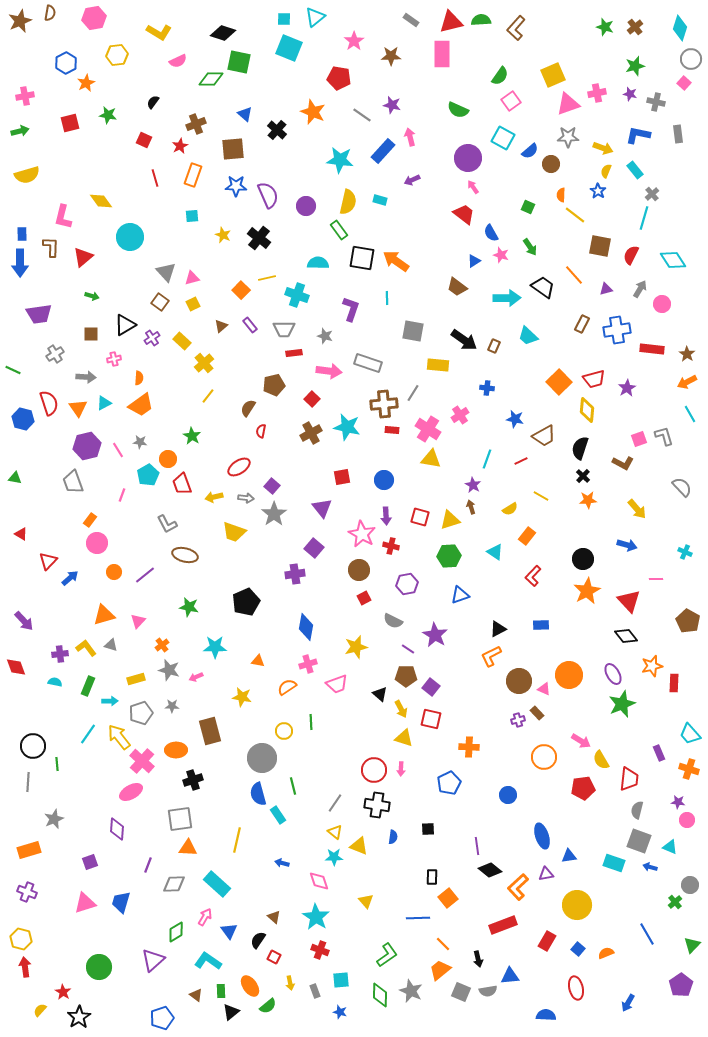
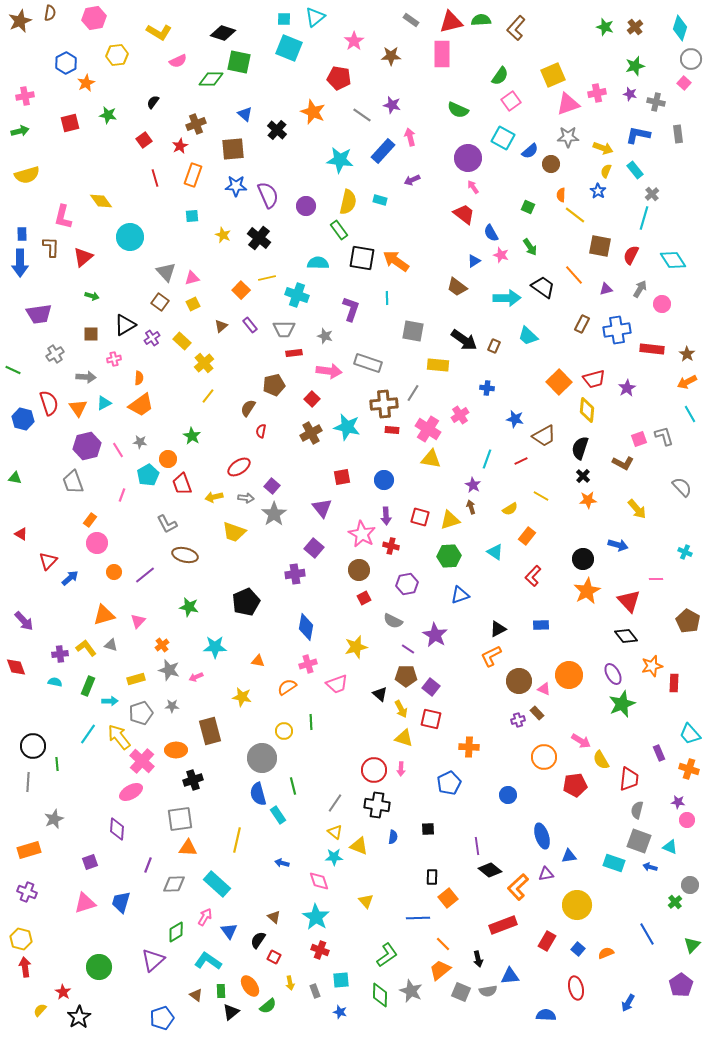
red square at (144, 140): rotated 28 degrees clockwise
blue arrow at (627, 545): moved 9 px left
red pentagon at (583, 788): moved 8 px left, 3 px up
